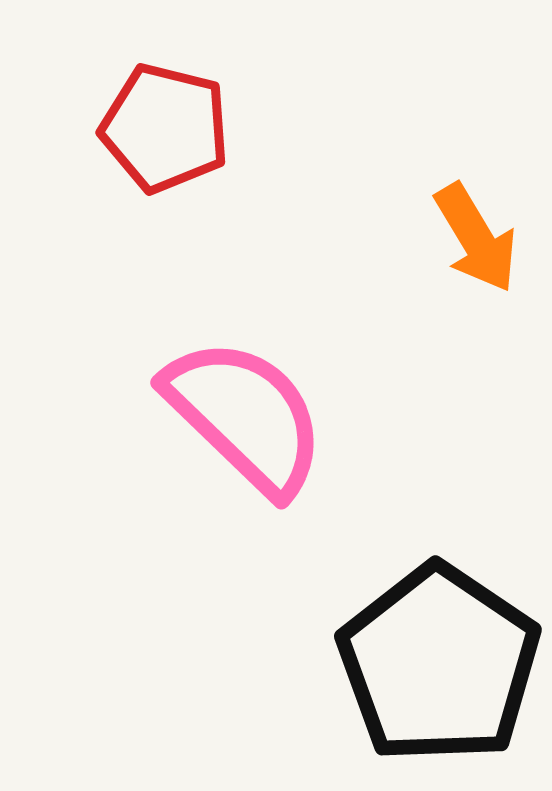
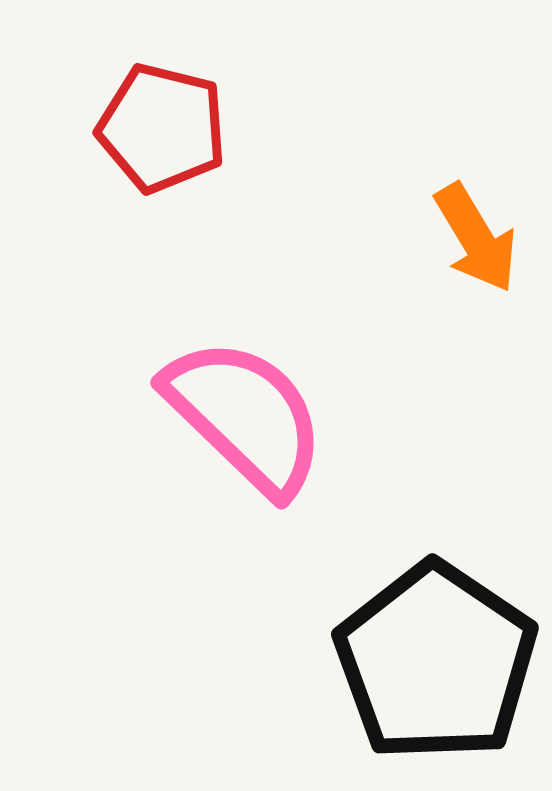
red pentagon: moved 3 px left
black pentagon: moved 3 px left, 2 px up
